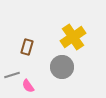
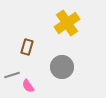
yellow cross: moved 6 px left, 14 px up
